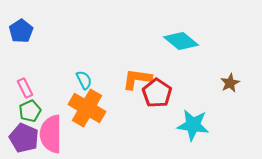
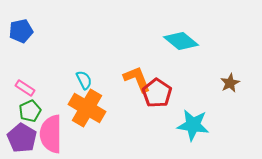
blue pentagon: rotated 20 degrees clockwise
orange L-shape: rotated 60 degrees clockwise
pink rectangle: rotated 30 degrees counterclockwise
purple pentagon: moved 2 px left; rotated 8 degrees clockwise
